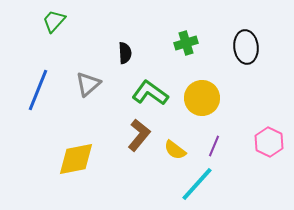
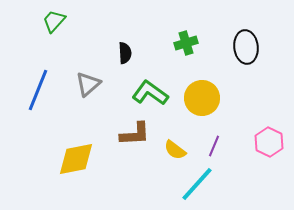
brown L-shape: moved 4 px left, 1 px up; rotated 48 degrees clockwise
